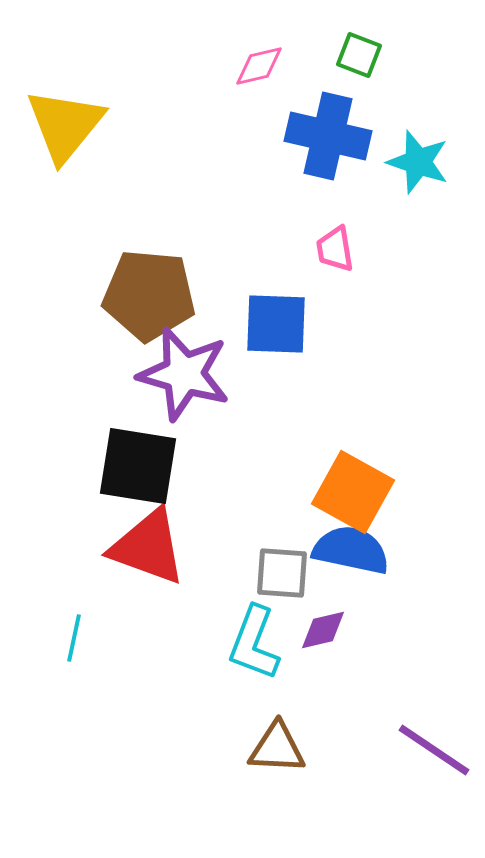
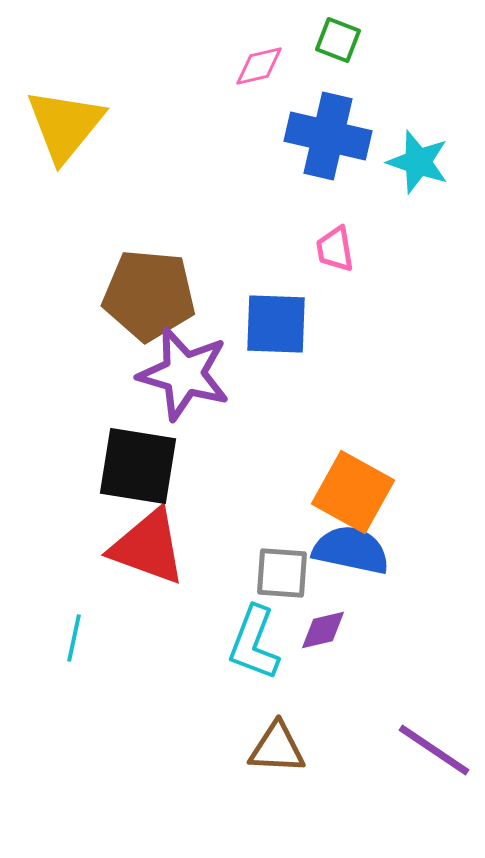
green square: moved 21 px left, 15 px up
